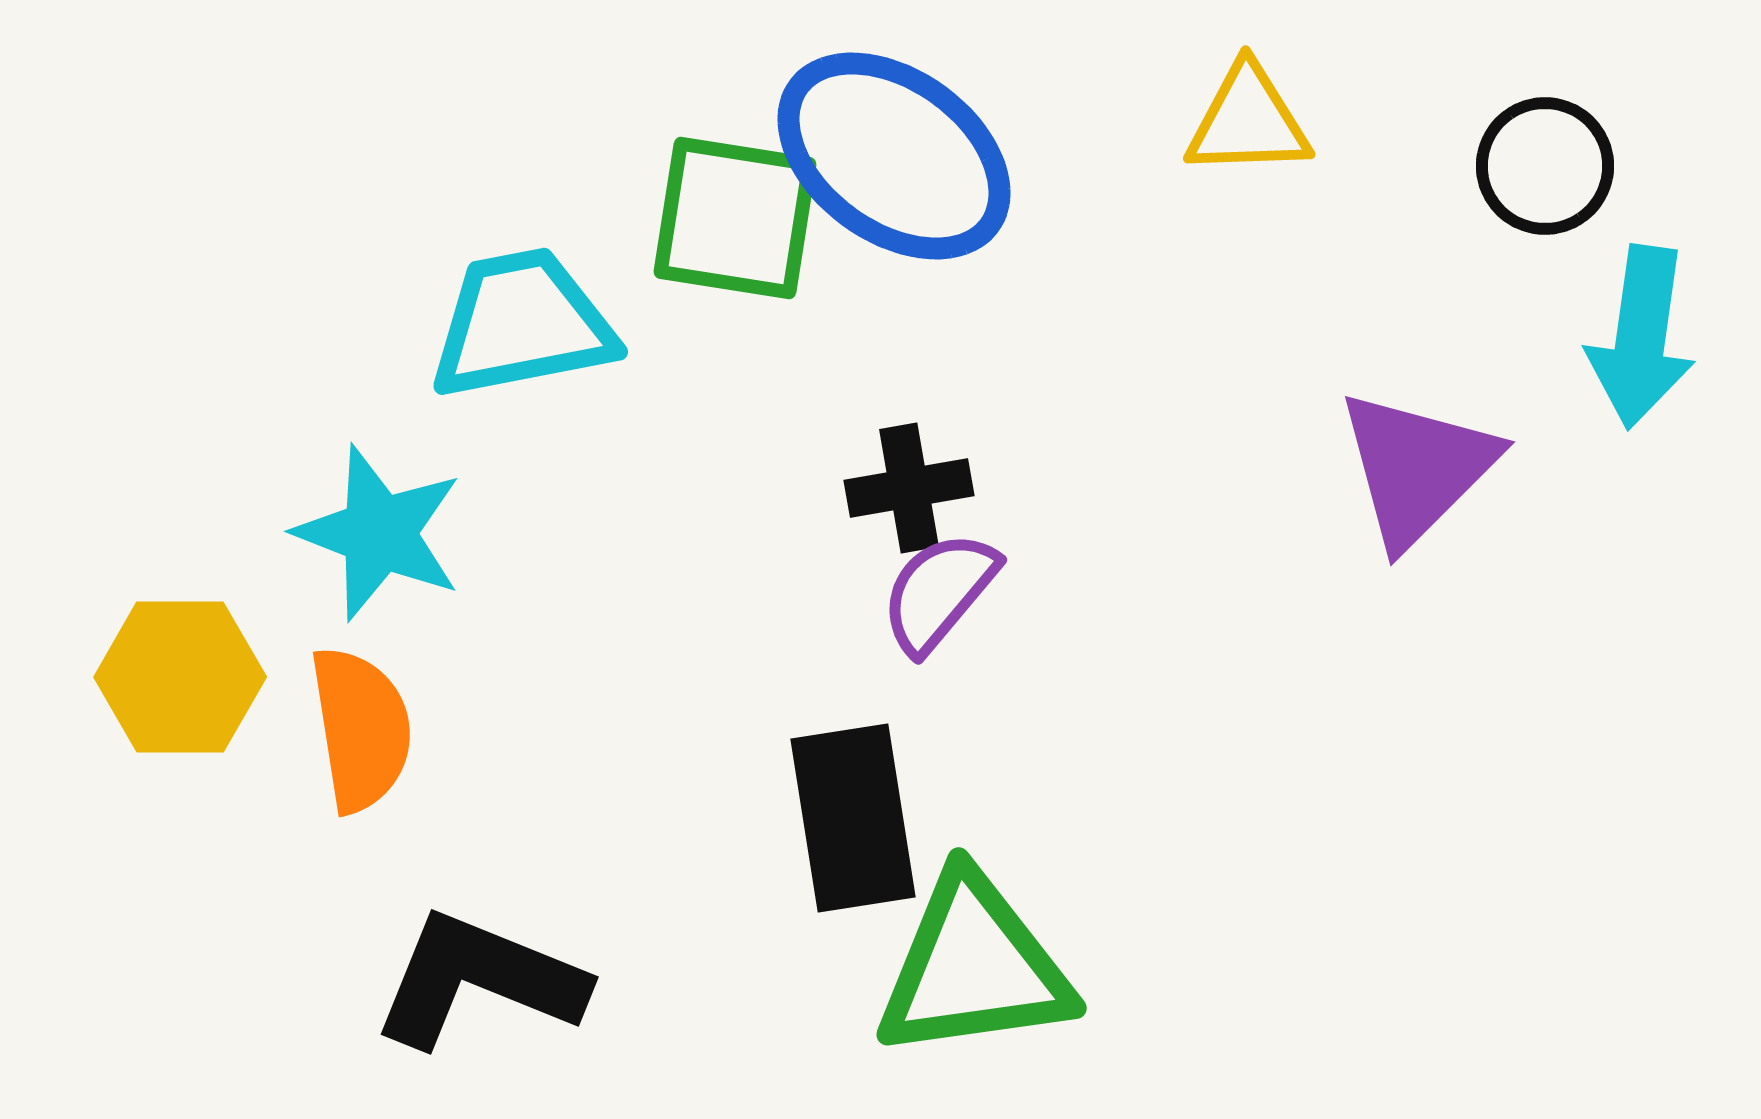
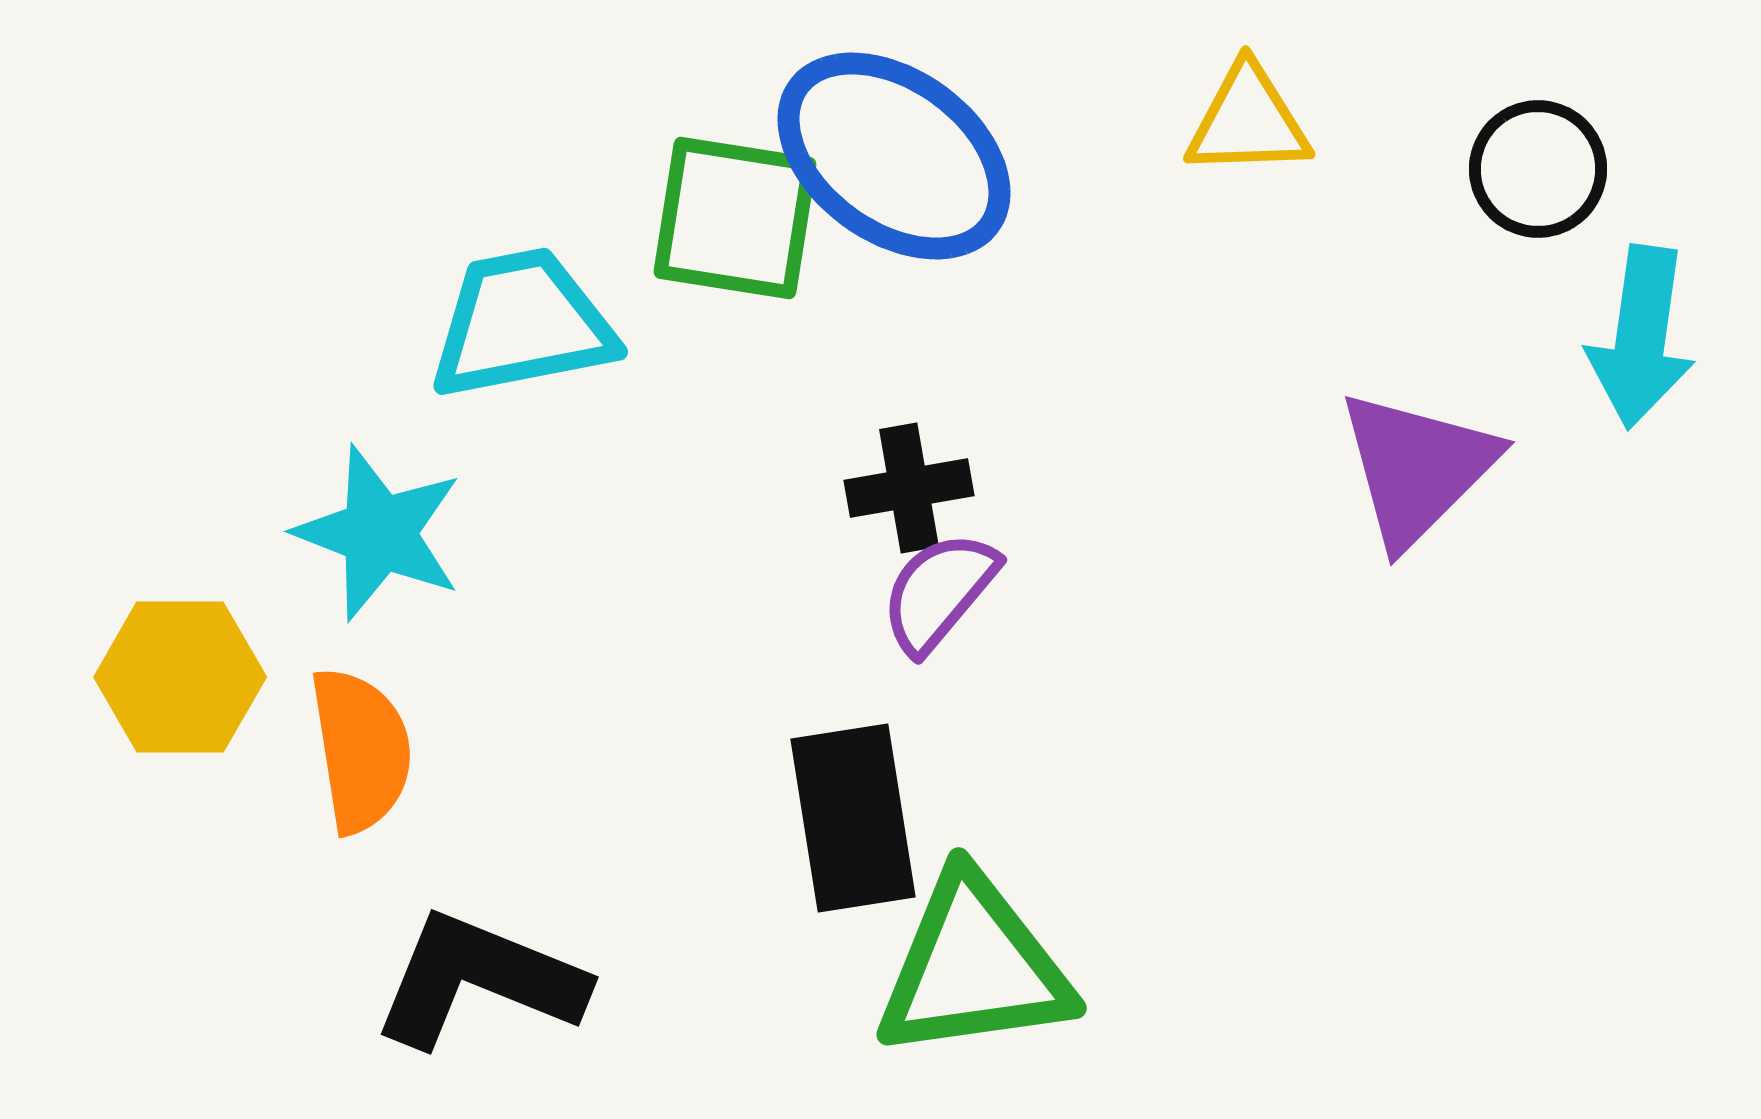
black circle: moved 7 px left, 3 px down
orange semicircle: moved 21 px down
